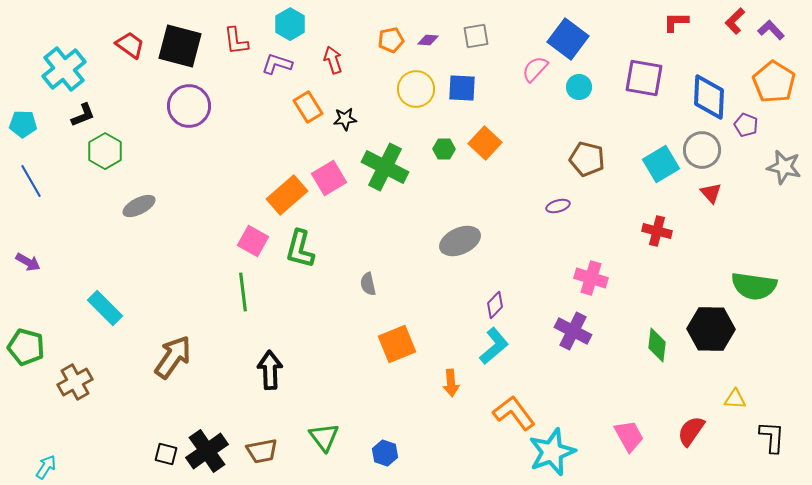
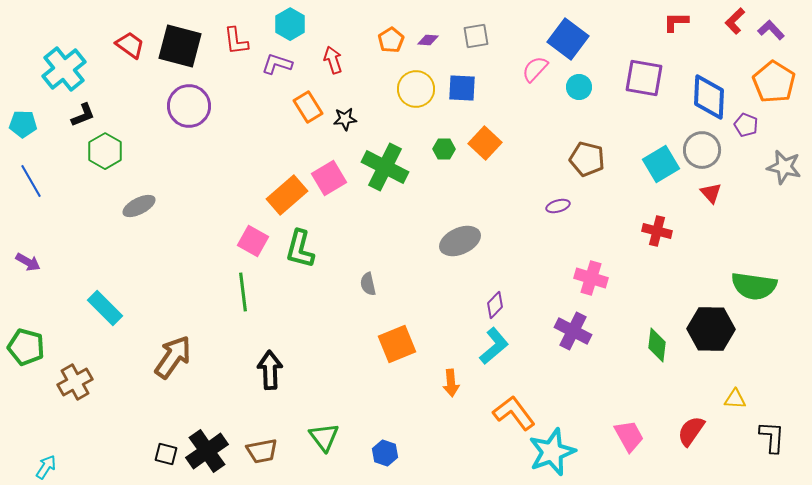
orange pentagon at (391, 40): rotated 20 degrees counterclockwise
